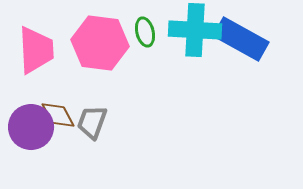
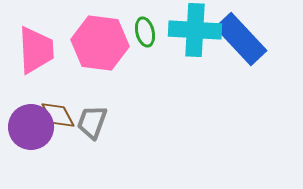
blue rectangle: rotated 18 degrees clockwise
